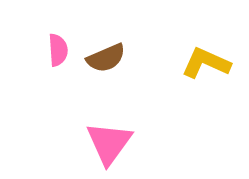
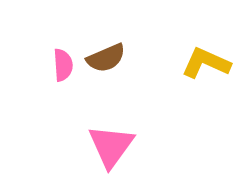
pink semicircle: moved 5 px right, 15 px down
pink triangle: moved 2 px right, 3 px down
